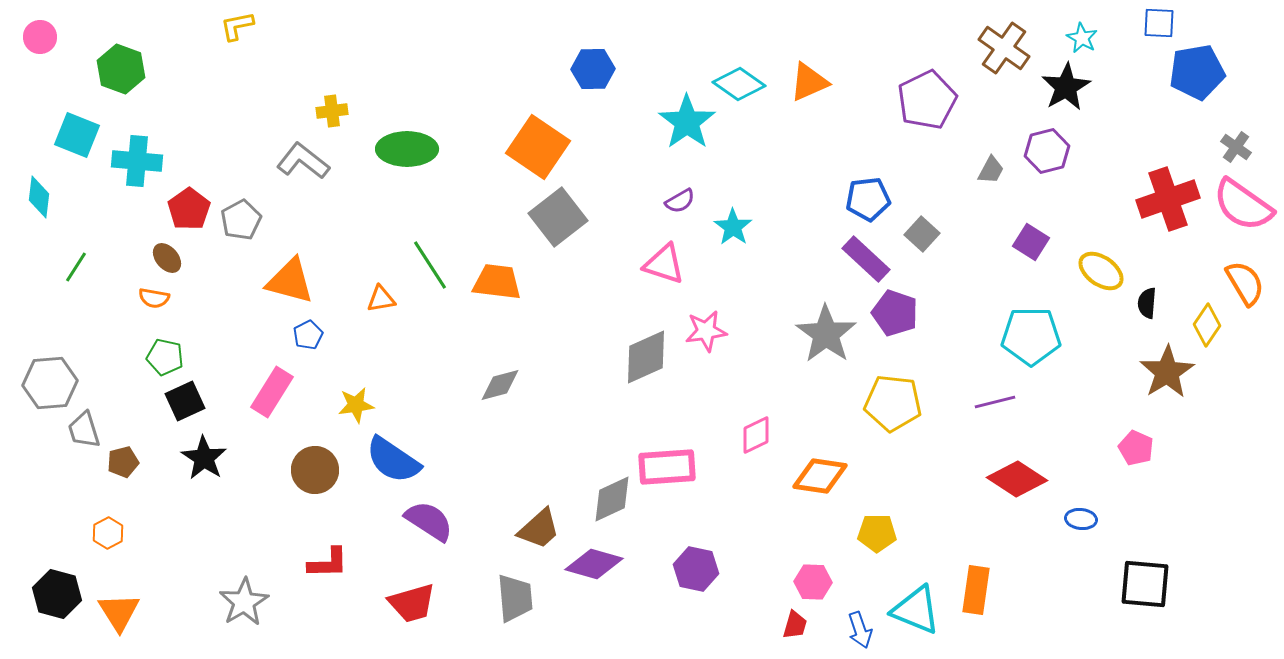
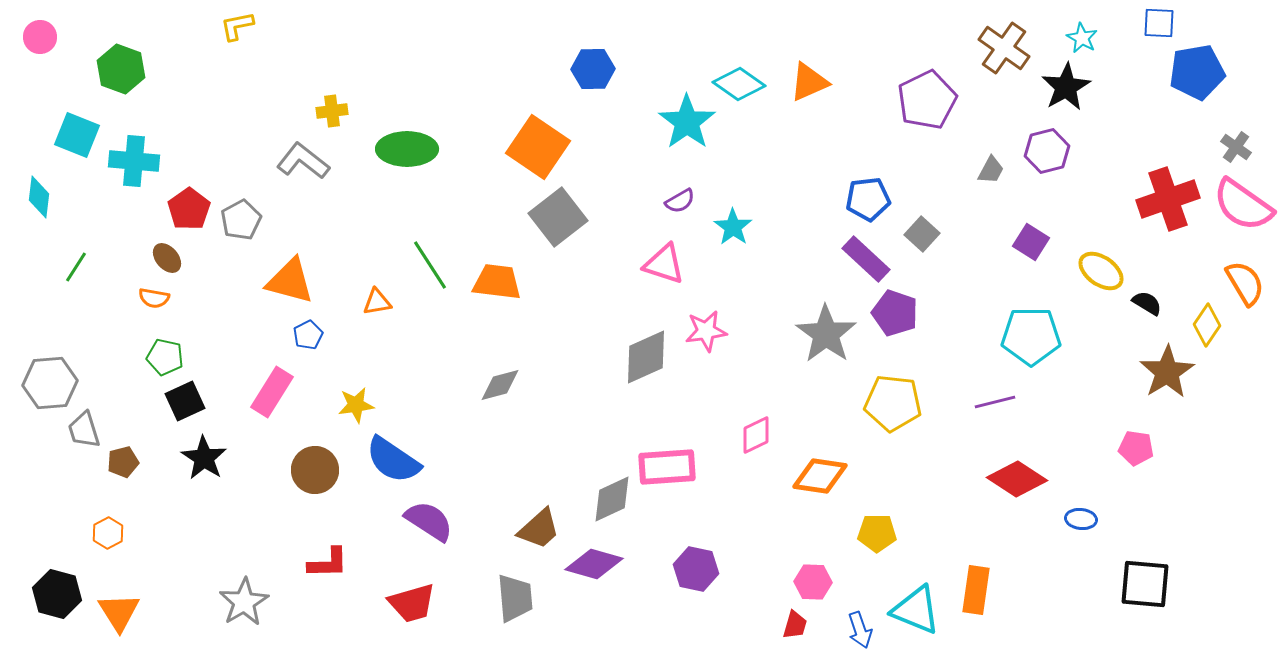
cyan cross at (137, 161): moved 3 px left
orange triangle at (381, 299): moved 4 px left, 3 px down
black semicircle at (1147, 303): rotated 116 degrees clockwise
pink pentagon at (1136, 448): rotated 16 degrees counterclockwise
